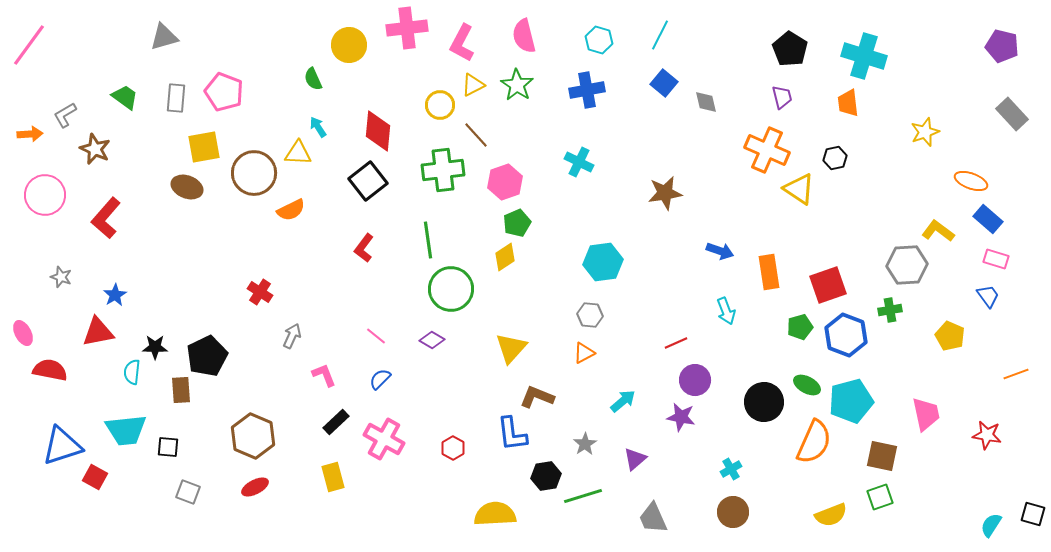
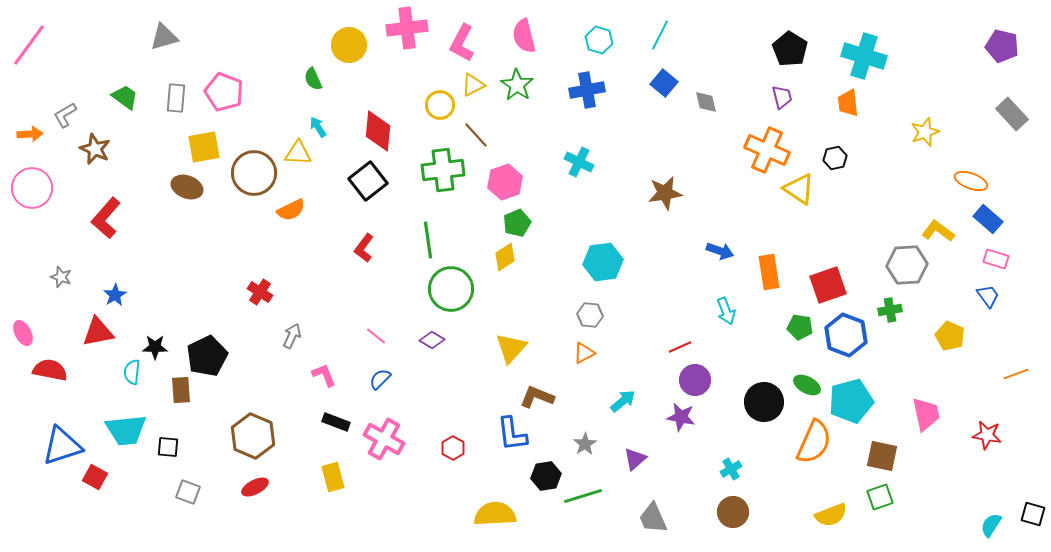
pink circle at (45, 195): moved 13 px left, 7 px up
green pentagon at (800, 327): rotated 25 degrees clockwise
red line at (676, 343): moved 4 px right, 4 px down
black rectangle at (336, 422): rotated 64 degrees clockwise
